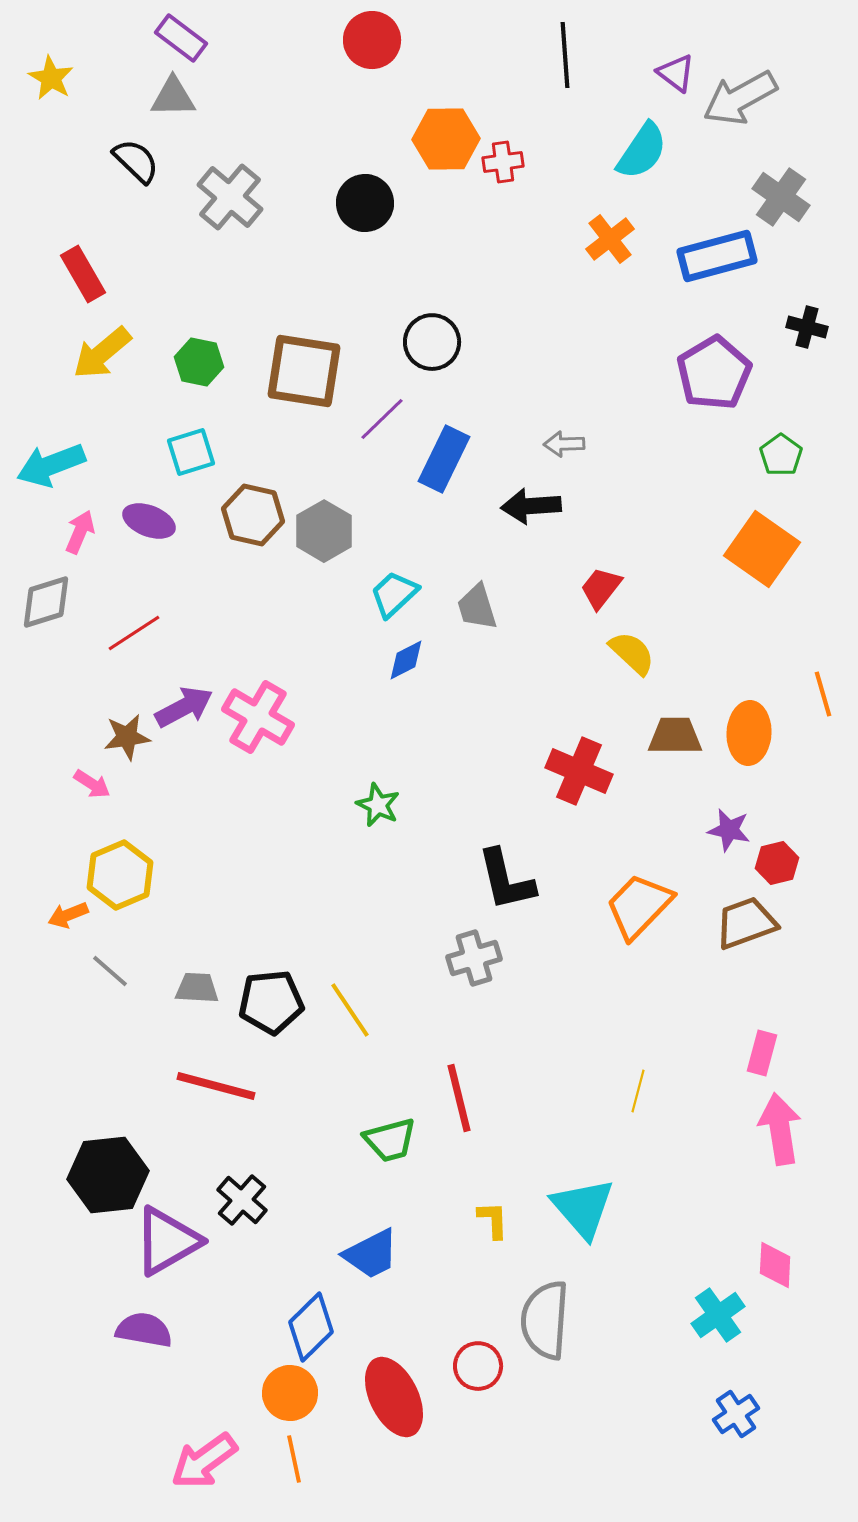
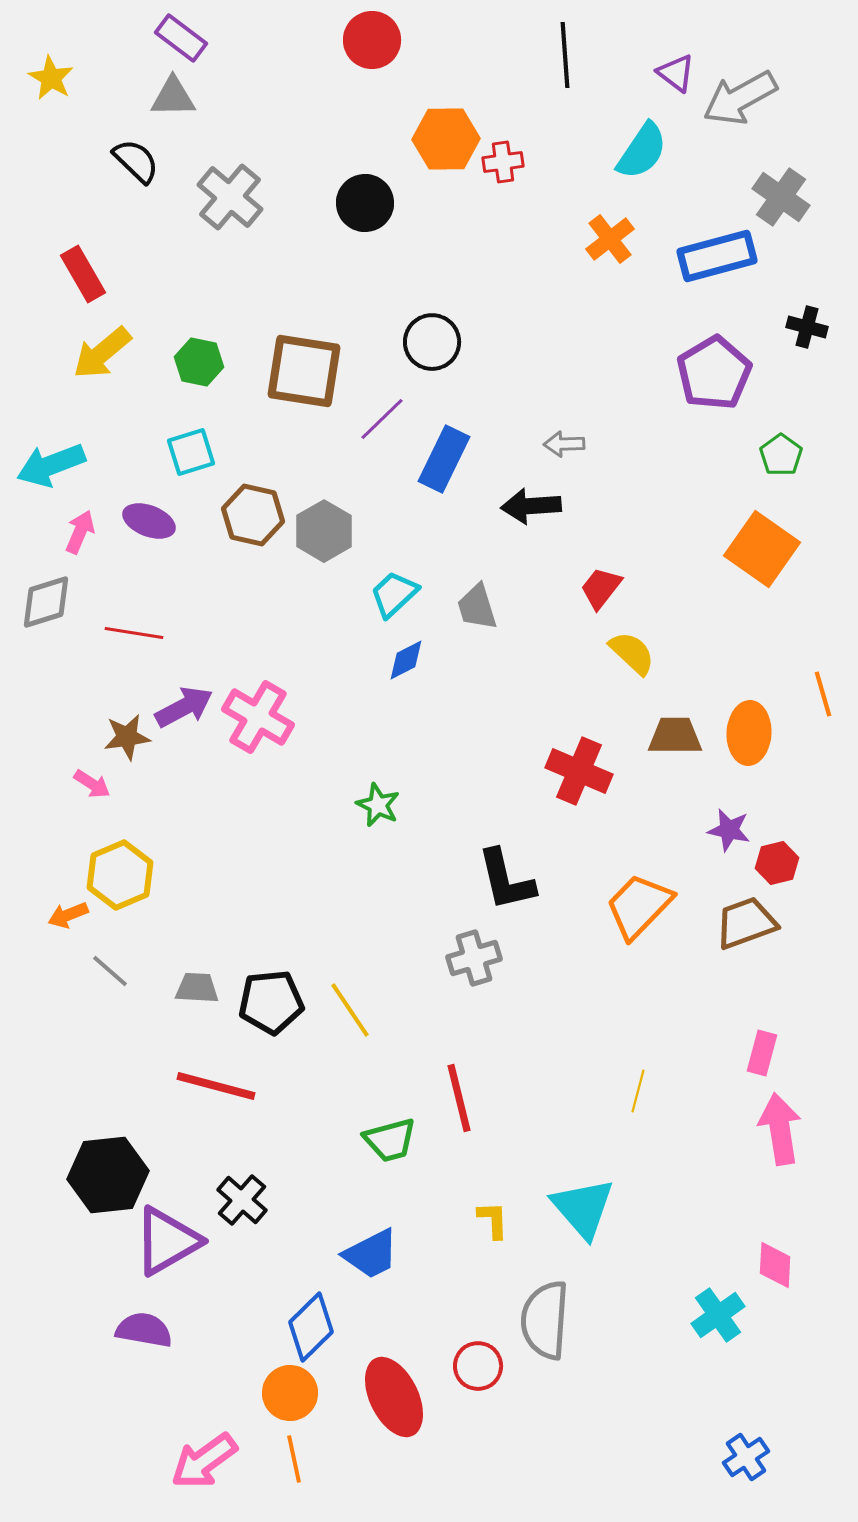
red line at (134, 633): rotated 42 degrees clockwise
blue cross at (736, 1414): moved 10 px right, 43 px down
